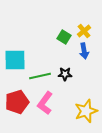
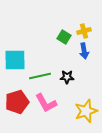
yellow cross: rotated 24 degrees clockwise
black star: moved 2 px right, 3 px down
pink L-shape: moved 1 px right; rotated 65 degrees counterclockwise
